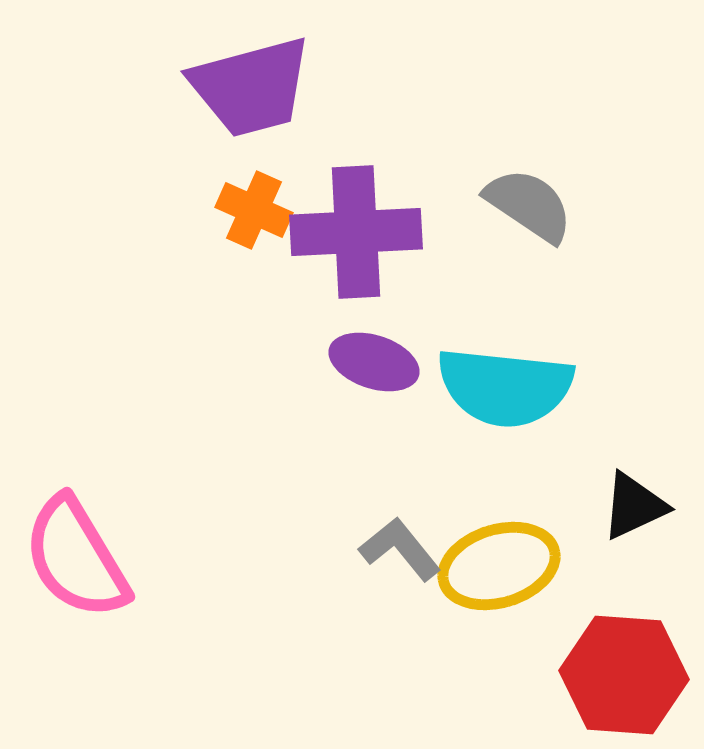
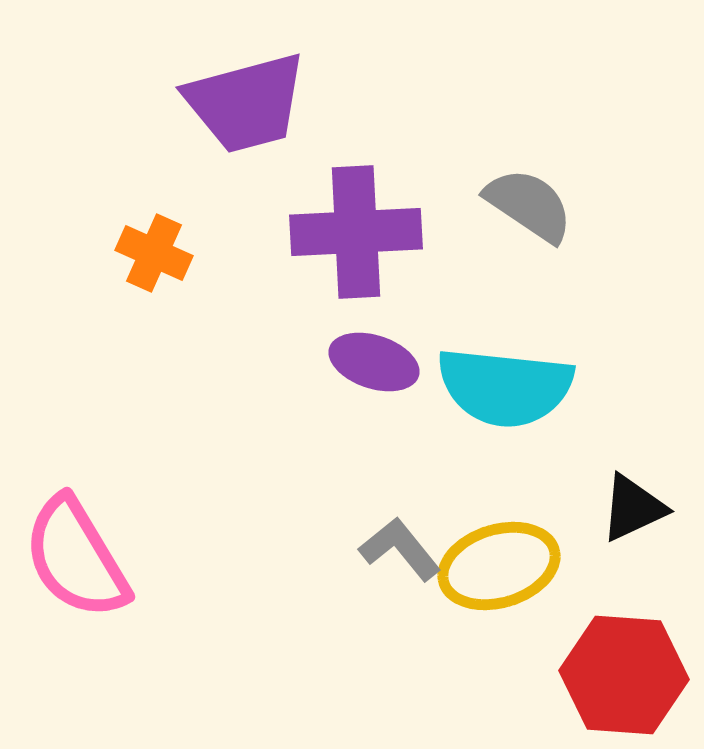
purple trapezoid: moved 5 px left, 16 px down
orange cross: moved 100 px left, 43 px down
black triangle: moved 1 px left, 2 px down
